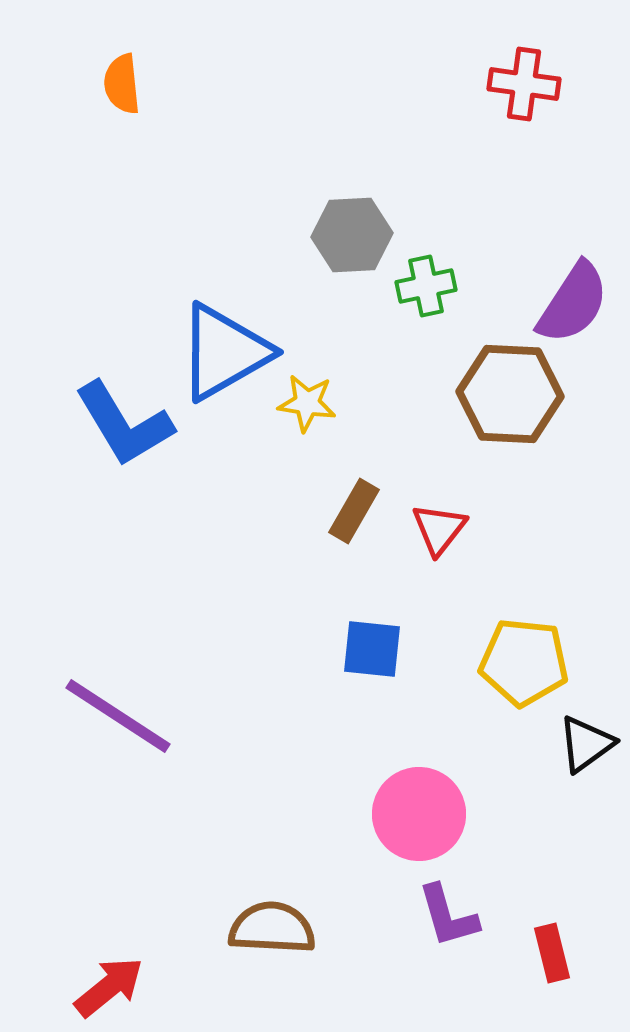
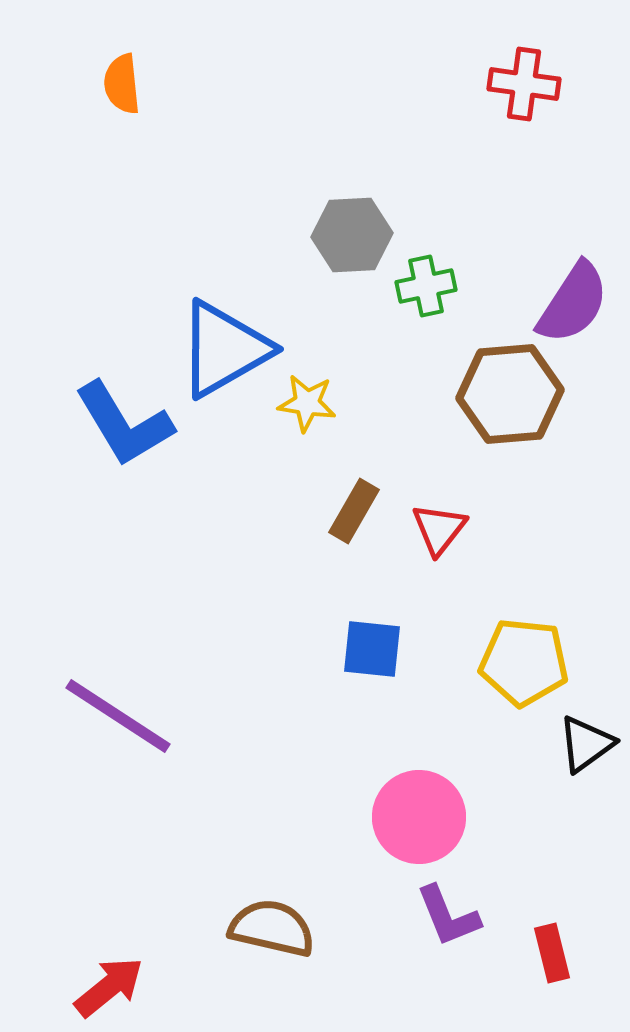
blue triangle: moved 3 px up
brown hexagon: rotated 8 degrees counterclockwise
pink circle: moved 3 px down
purple L-shape: rotated 6 degrees counterclockwise
brown semicircle: rotated 10 degrees clockwise
